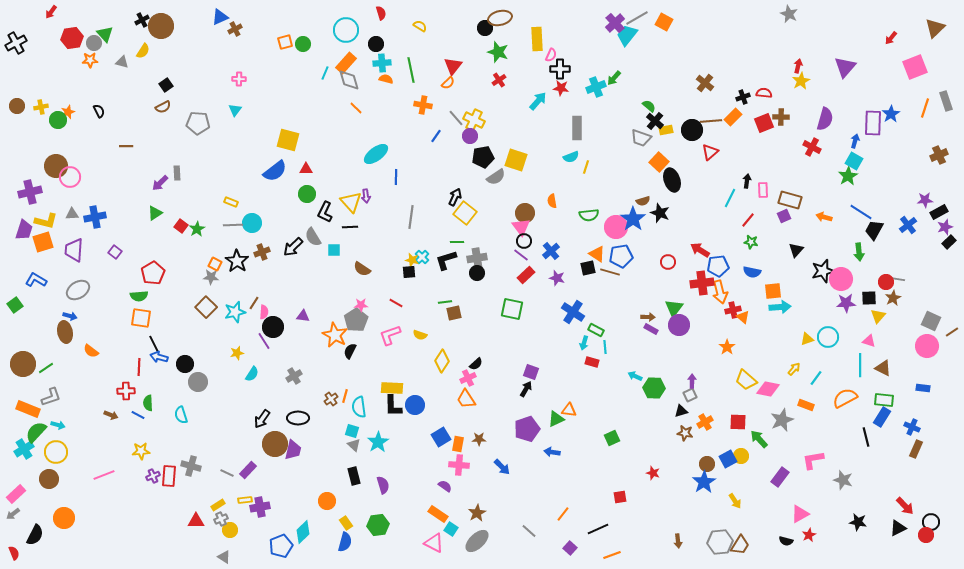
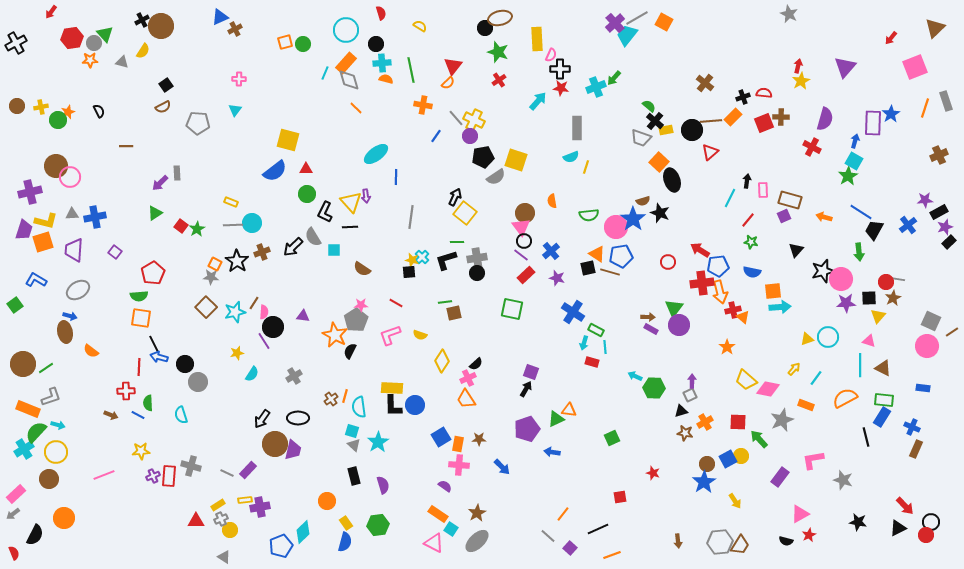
gray line at (529, 531): moved 19 px right, 5 px down
